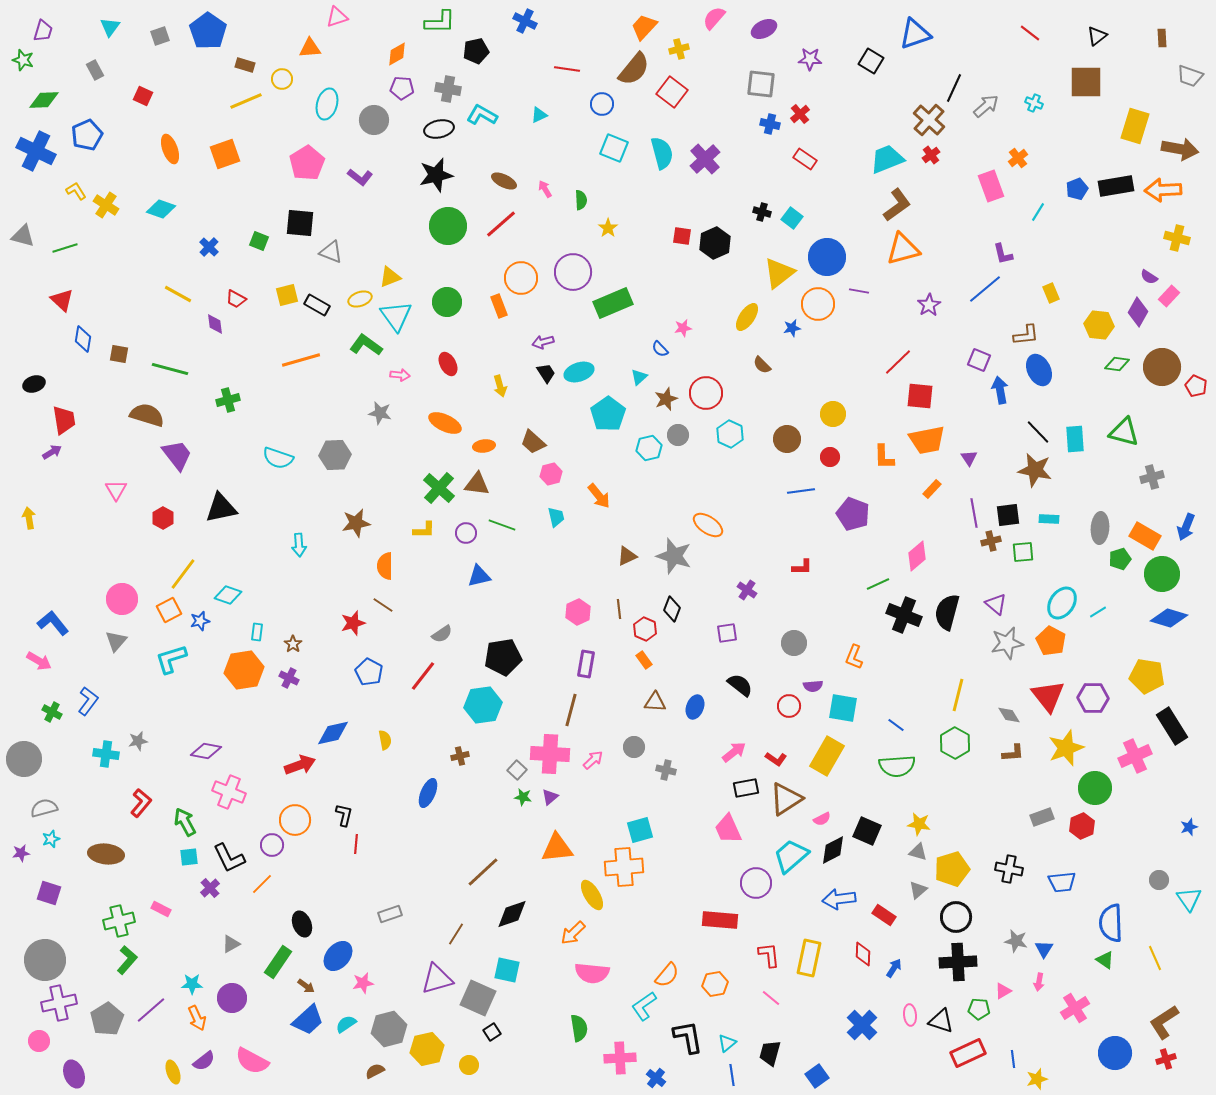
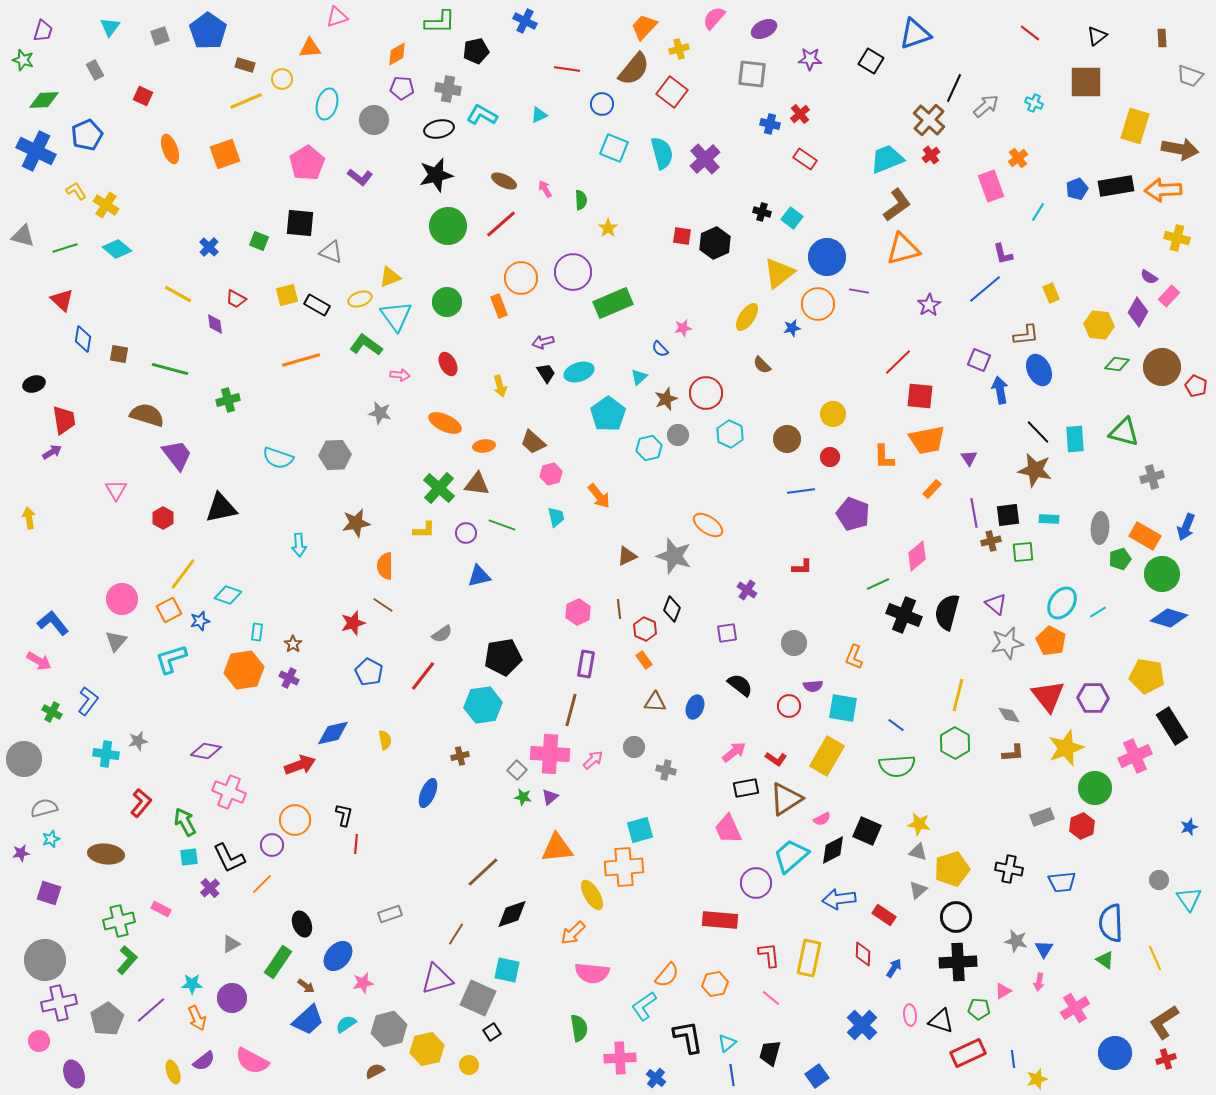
gray square at (761, 84): moved 9 px left, 10 px up
cyan diamond at (161, 209): moved 44 px left, 40 px down; rotated 20 degrees clockwise
